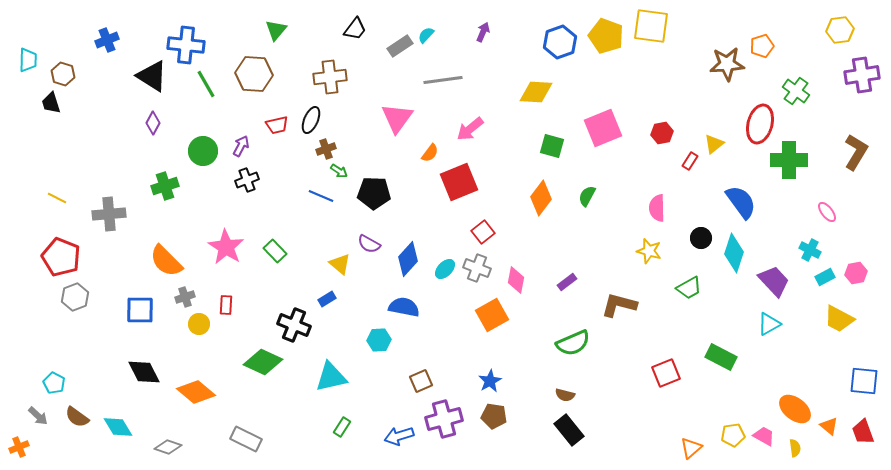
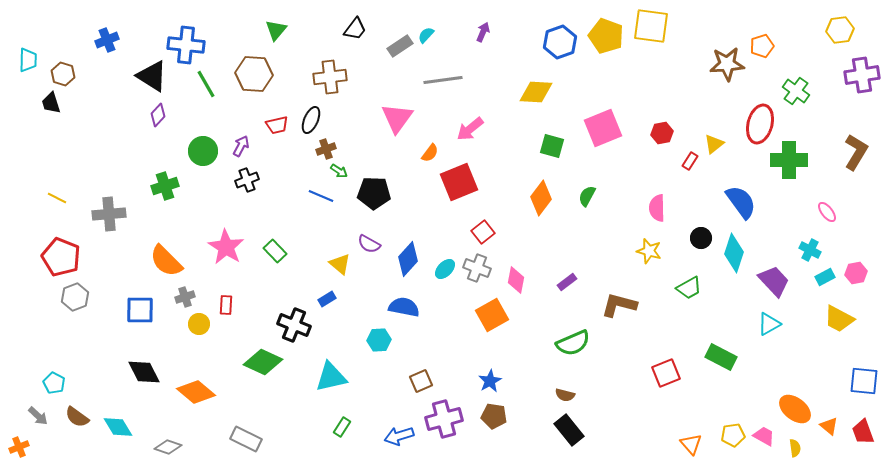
purple diamond at (153, 123): moved 5 px right, 8 px up; rotated 15 degrees clockwise
orange triangle at (691, 448): moved 4 px up; rotated 30 degrees counterclockwise
